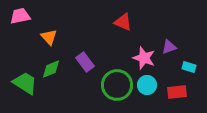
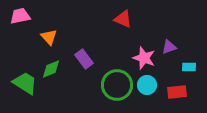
red triangle: moved 3 px up
purple rectangle: moved 1 px left, 3 px up
cyan rectangle: rotated 16 degrees counterclockwise
